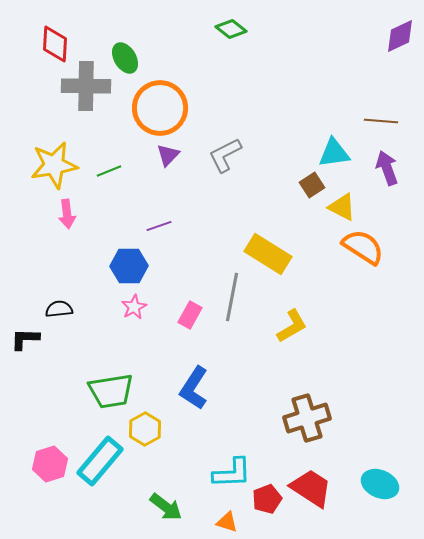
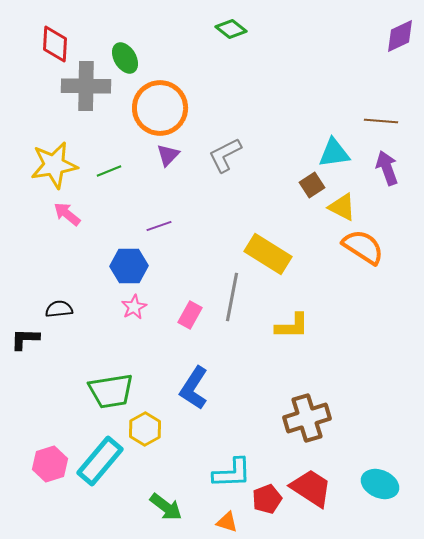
pink arrow: rotated 136 degrees clockwise
yellow L-shape: rotated 30 degrees clockwise
